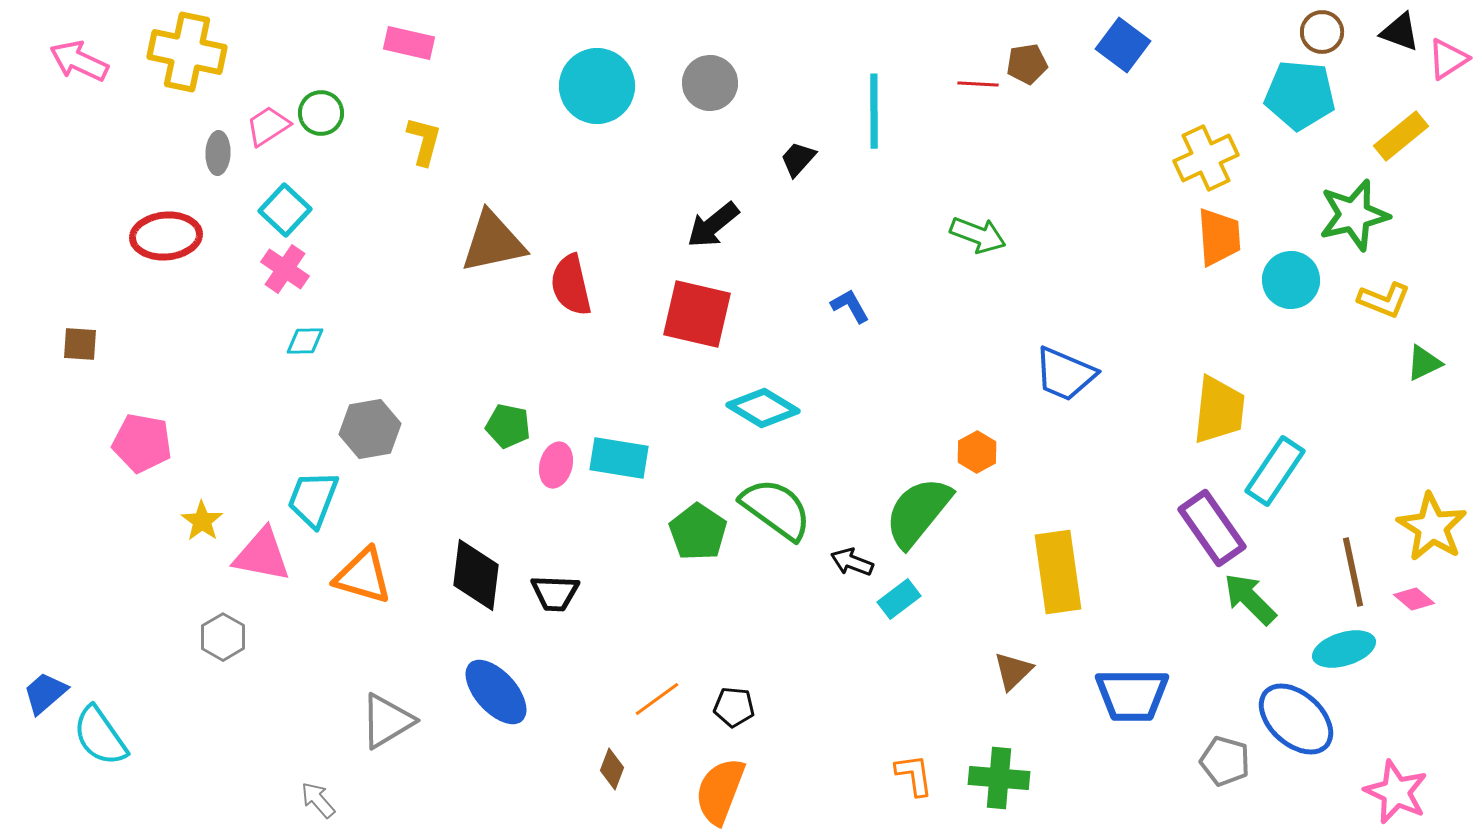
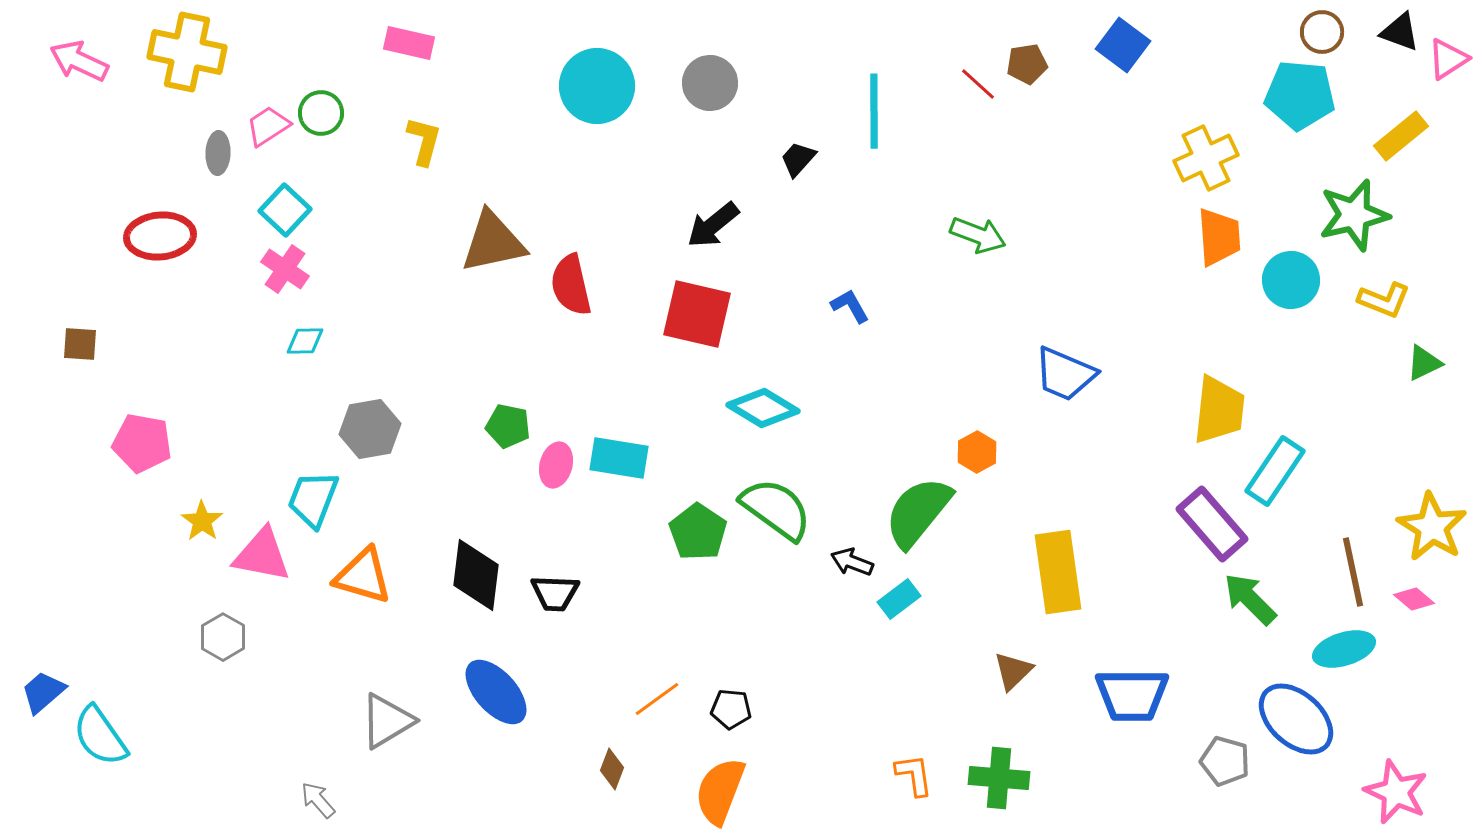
red line at (978, 84): rotated 39 degrees clockwise
red ellipse at (166, 236): moved 6 px left
purple rectangle at (1212, 528): moved 4 px up; rotated 6 degrees counterclockwise
blue trapezoid at (45, 693): moved 2 px left, 1 px up
black pentagon at (734, 707): moved 3 px left, 2 px down
